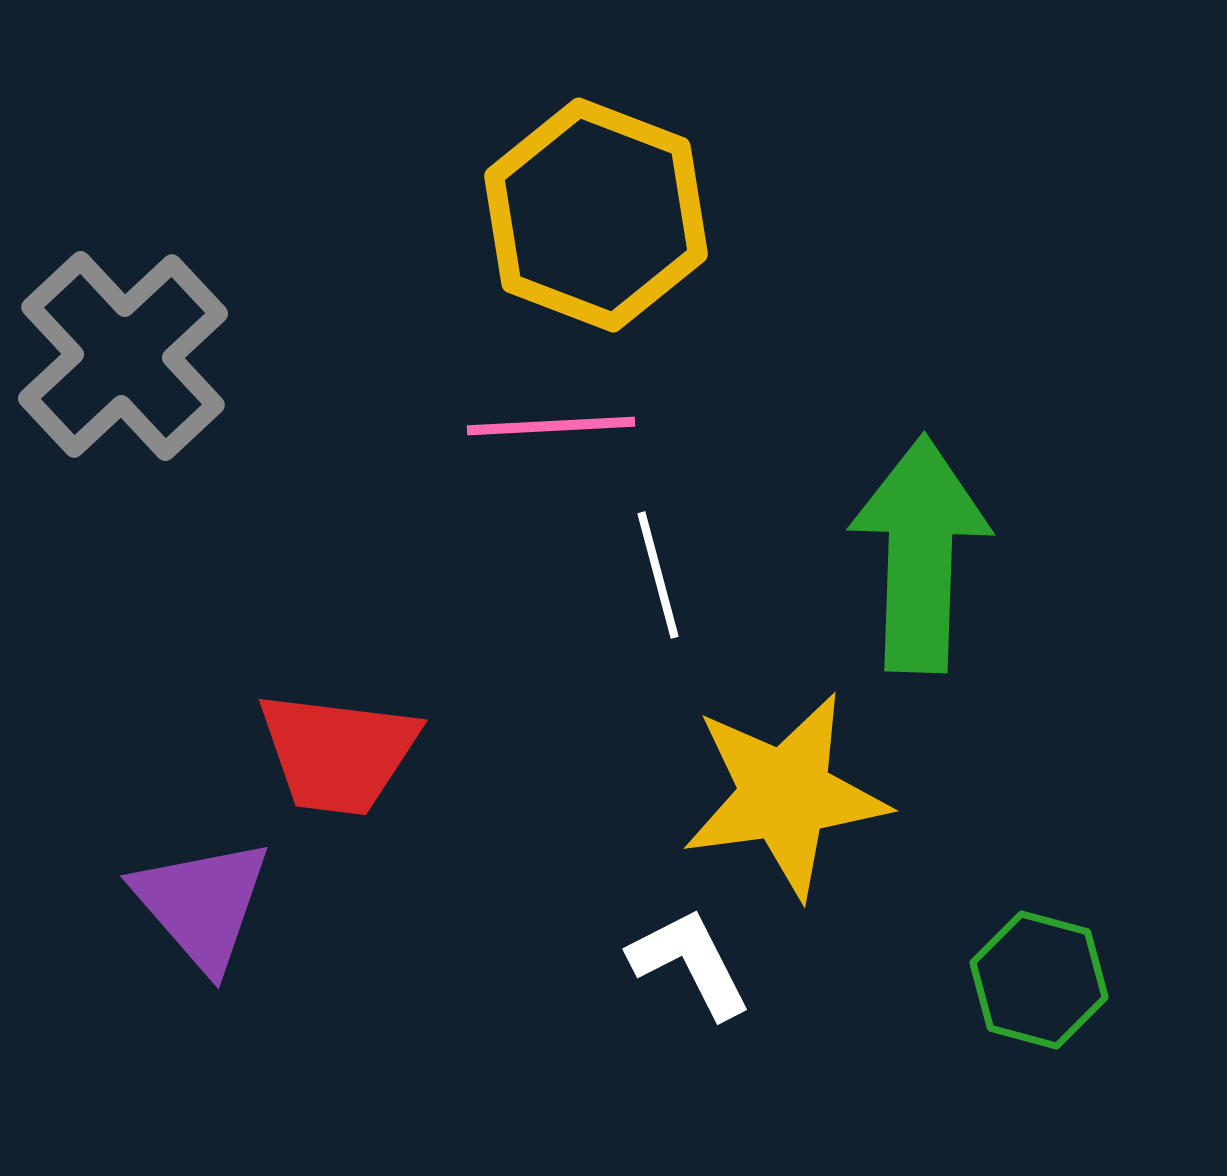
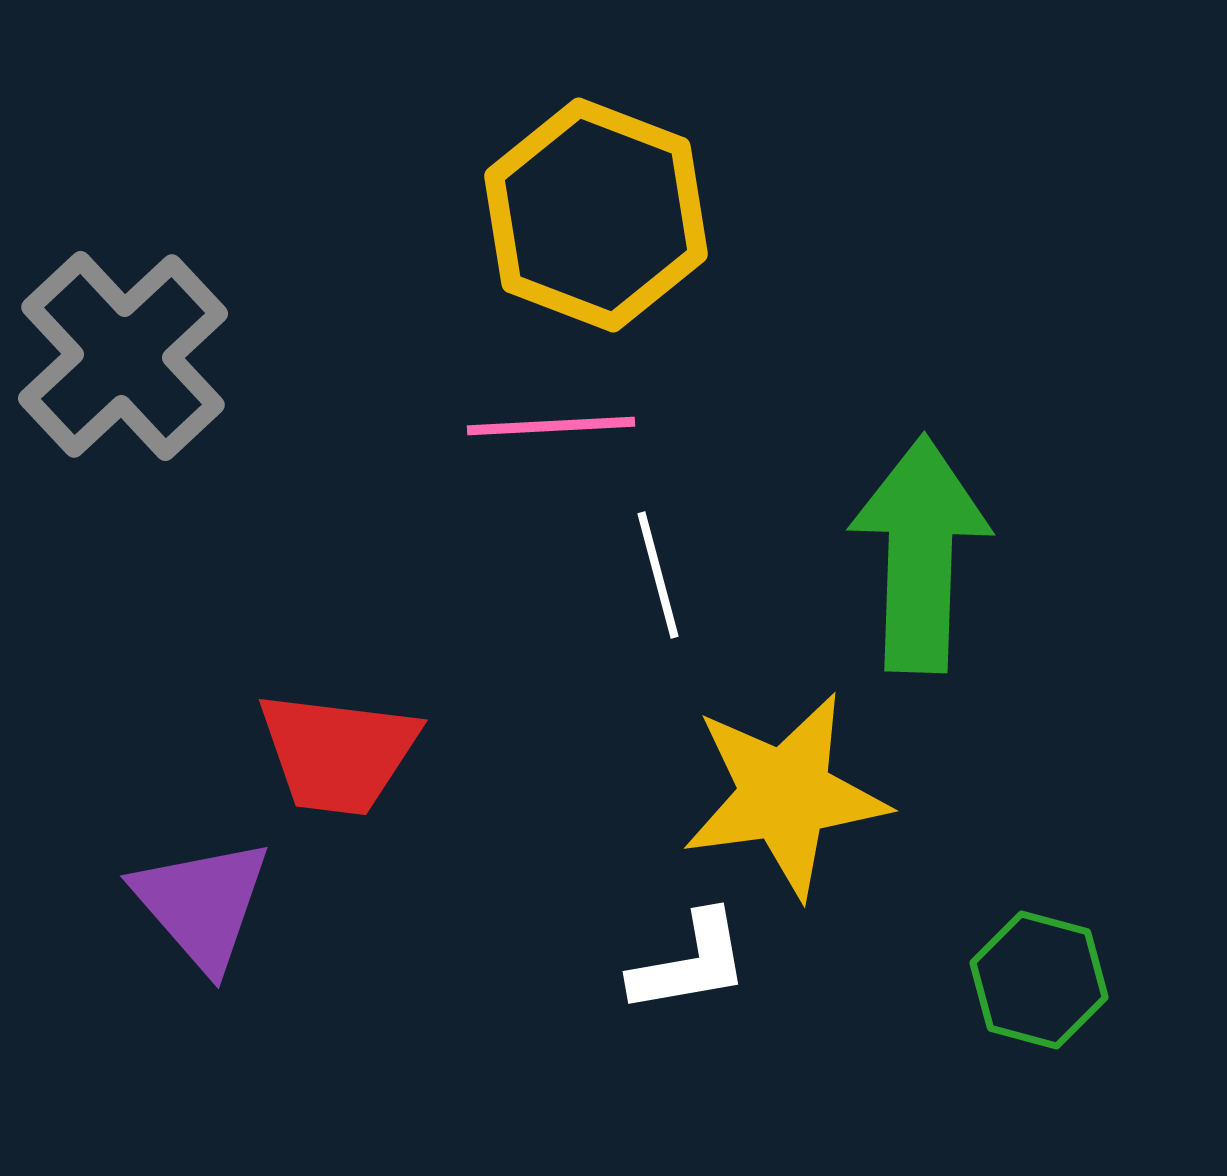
white L-shape: rotated 107 degrees clockwise
